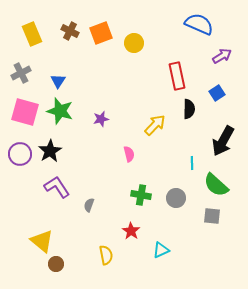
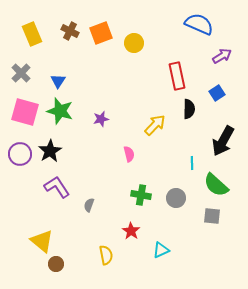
gray cross: rotated 18 degrees counterclockwise
